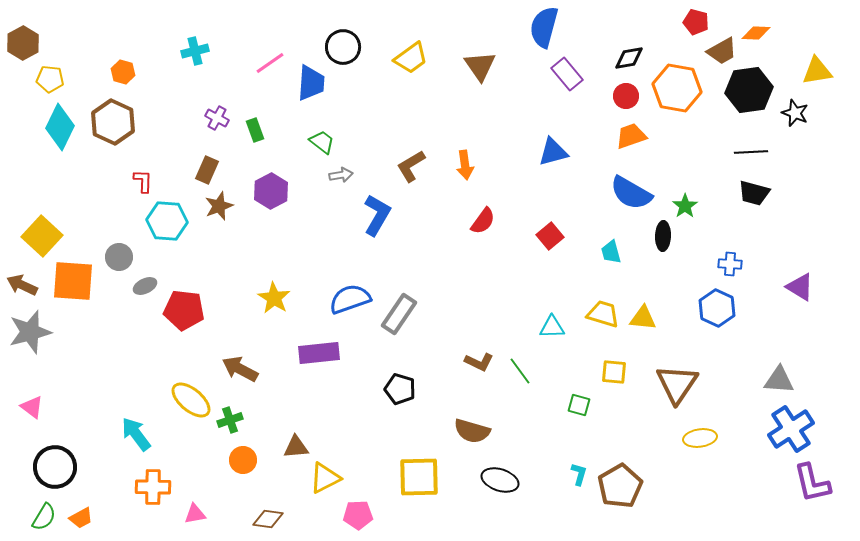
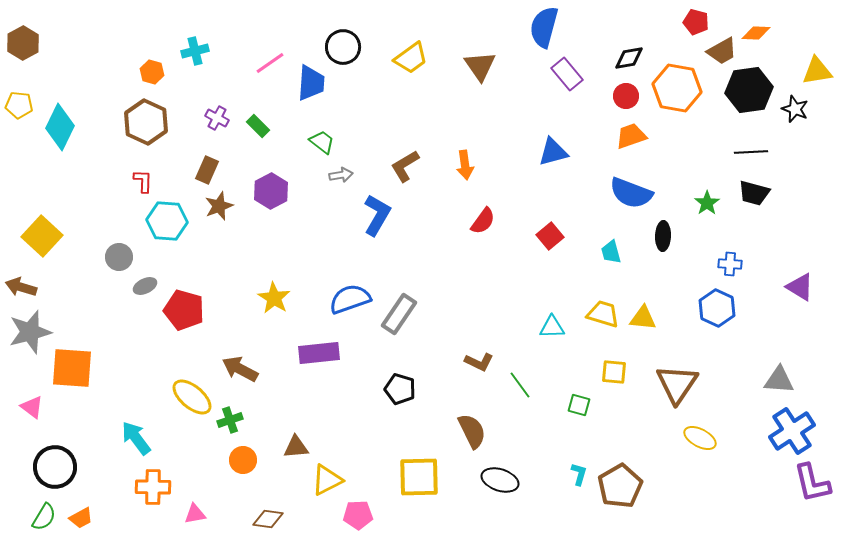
orange hexagon at (123, 72): moved 29 px right
yellow pentagon at (50, 79): moved 31 px left, 26 px down
black star at (795, 113): moved 4 px up
brown hexagon at (113, 122): moved 33 px right
green rectangle at (255, 130): moved 3 px right, 4 px up; rotated 25 degrees counterclockwise
brown L-shape at (411, 166): moved 6 px left
blue semicircle at (631, 193): rotated 9 degrees counterclockwise
green star at (685, 206): moved 22 px right, 3 px up
orange square at (73, 281): moved 1 px left, 87 px down
brown arrow at (22, 285): moved 1 px left, 2 px down; rotated 8 degrees counterclockwise
red pentagon at (184, 310): rotated 9 degrees clockwise
green line at (520, 371): moved 14 px down
yellow ellipse at (191, 400): moved 1 px right, 3 px up
blue cross at (791, 429): moved 1 px right, 2 px down
brown semicircle at (472, 431): rotated 132 degrees counterclockwise
cyan arrow at (136, 434): moved 4 px down
yellow ellipse at (700, 438): rotated 36 degrees clockwise
yellow triangle at (325, 478): moved 2 px right, 2 px down
